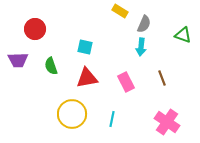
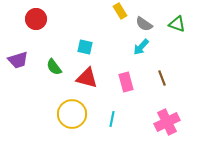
yellow rectangle: rotated 28 degrees clockwise
gray semicircle: rotated 102 degrees clockwise
red circle: moved 1 px right, 10 px up
green triangle: moved 6 px left, 11 px up
cyan arrow: rotated 36 degrees clockwise
purple trapezoid: rotated 15 degrees counterclockwise
green semicircle: moved 3 px right, 1 px down; rotated 18 degrees counterclockwise
red triangle: rotated 25 degrees clockwise
pink rectangle: rotated 12 degrees clockwise
pink cross: rotated 30 degrees clockwise
